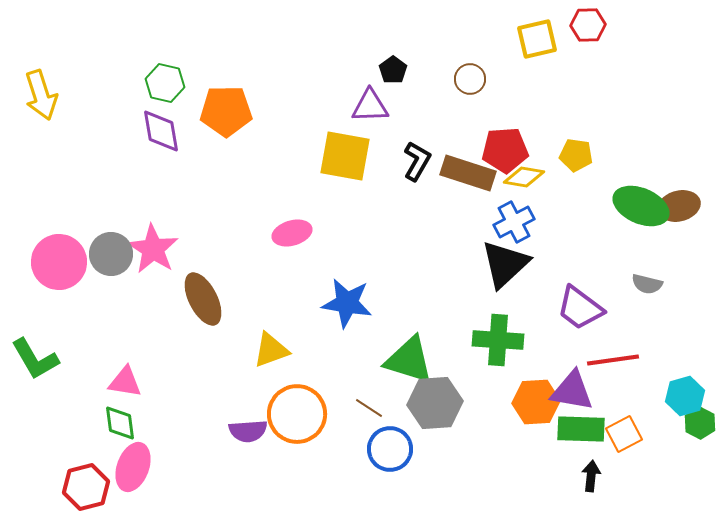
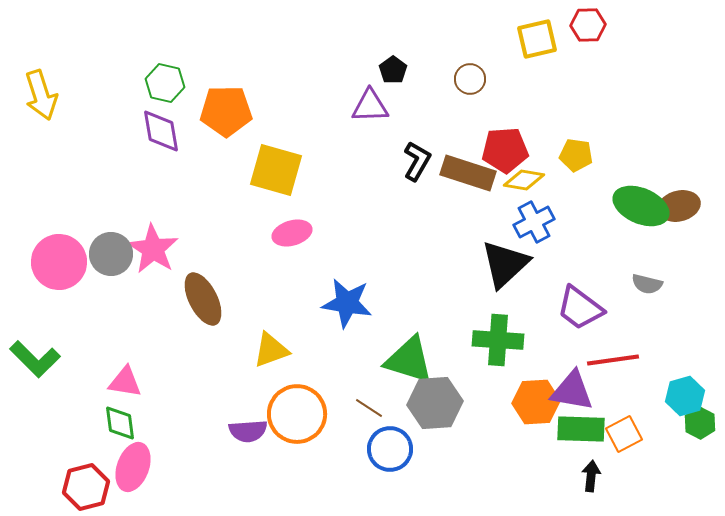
yellow square at (345, 156): moved 69 px left, 14 px down; rotated 6 degrees clockwise
yellow diamond at (524, 177): moved 3 px down
blue cross at (514, 222): moved 20 px right
green L-shape at (35, 359): rotated 15 degrees counterclockwise
